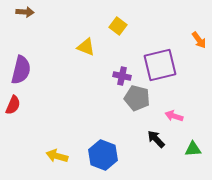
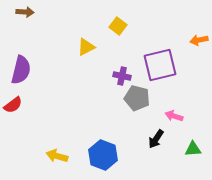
orange arrow: rotated 114 degrees clockwise
yellow triangle: rotated 48 degrees counterclockwise
red semicircle: rotated 30 degrees clockwise
black arrow: rotated 102 degrees counterclockwise
